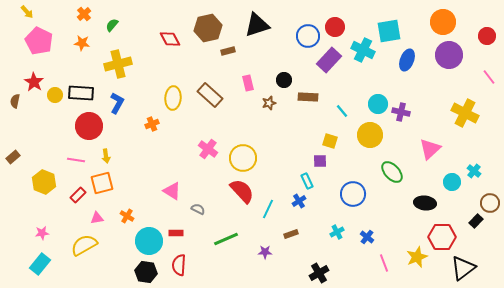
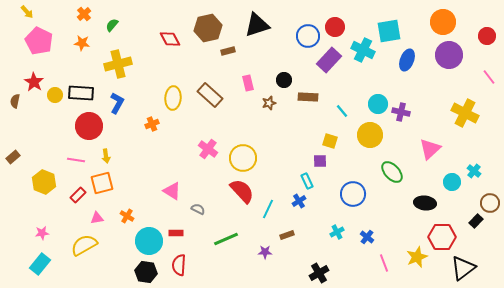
brown rectangle at (291, 234): moved 4 px left, 1 px down
